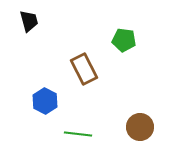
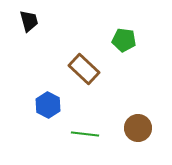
brown rectangle: rotated 20 degrees counterclockwise
blue hexagon: moved 3 px right, 4 px down
brown circle: moved 2 px left, 1 px down
green line: moved 7 px right
